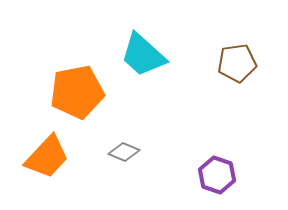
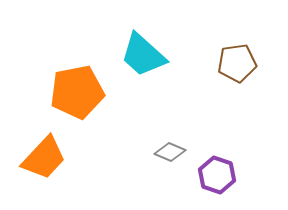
gray diamond: moved 46 px right
orange trapezoid: moved 3 px left, 1 px down
